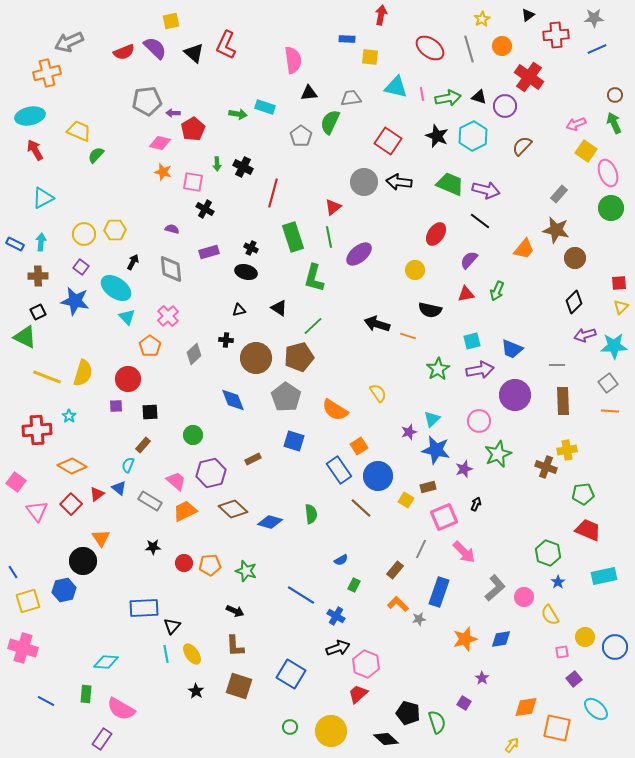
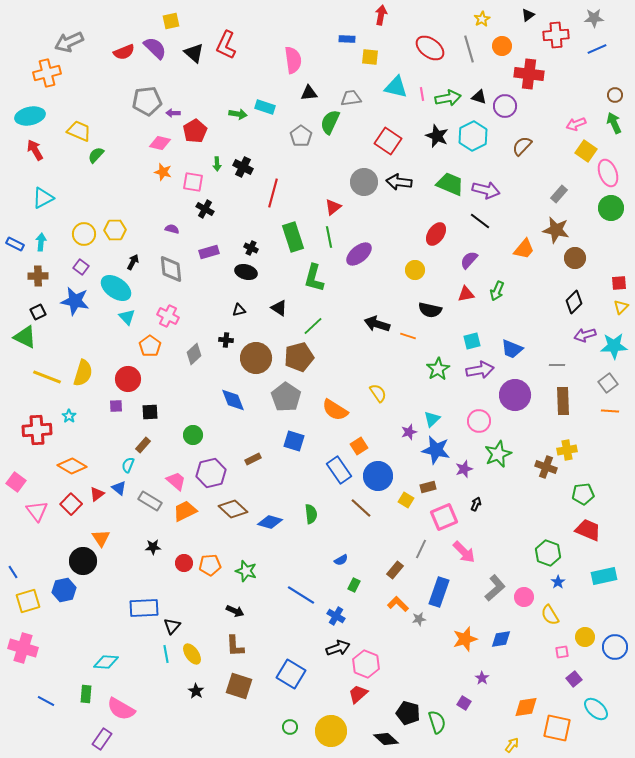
red cross at (529, 77): moved 3 px up; rotated 28 degrees counterclockwise
red pentagon at (193, 129): moved 2 px right, 2 px down
pink cross at (168, 316): rotated 20 degrees counterclockwise
